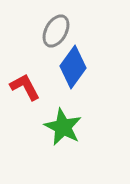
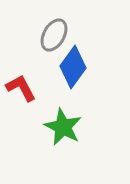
gray ellipse: moved 2 px left, 4 px down
red L-shape: moved 4 px left, 1 px down
